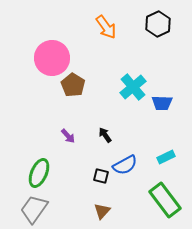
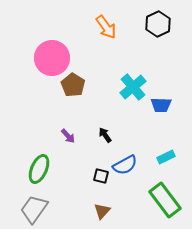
blue trapezoid: moved 1 px left, 2 px down
green ellipse: moved 4 px up
